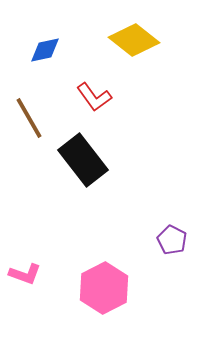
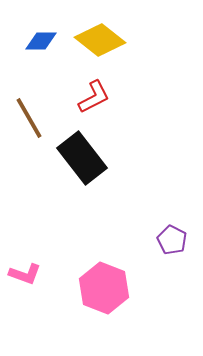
yellow diamond: moved 34 px left
blue diamond: moved 4 px left, 9 px up; rotated 12 degrees clockwise
red L-shape: rotated 81 degrees counterclockwise
black rectangle: moved 1 px left, 2 px up
pink hexagon: rotated 12 degrees counterclockwise
